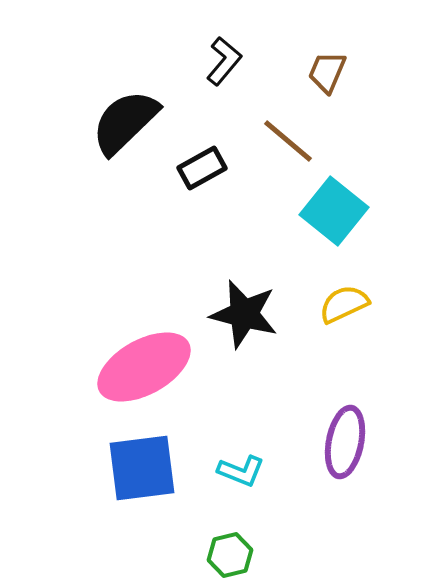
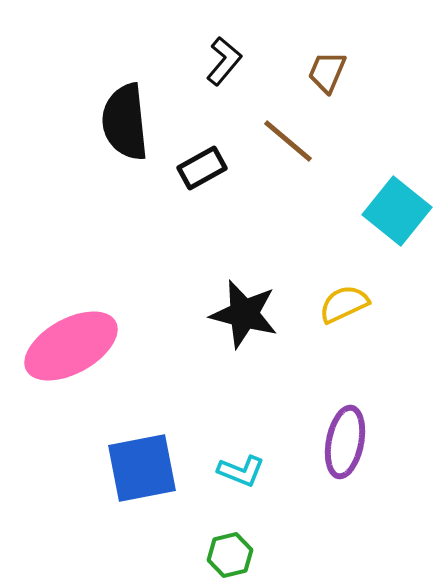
black semicircle: rotated 52 degrees counterclockwise
cyan square: moved 63 px right
pink ellipse: moved 73 px left, 21 px up
blue square: rotated 4 degrees counterclockwise
